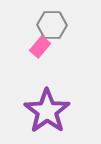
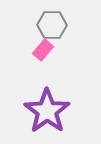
pink rectangle: moved 3 px right, 3 px down
